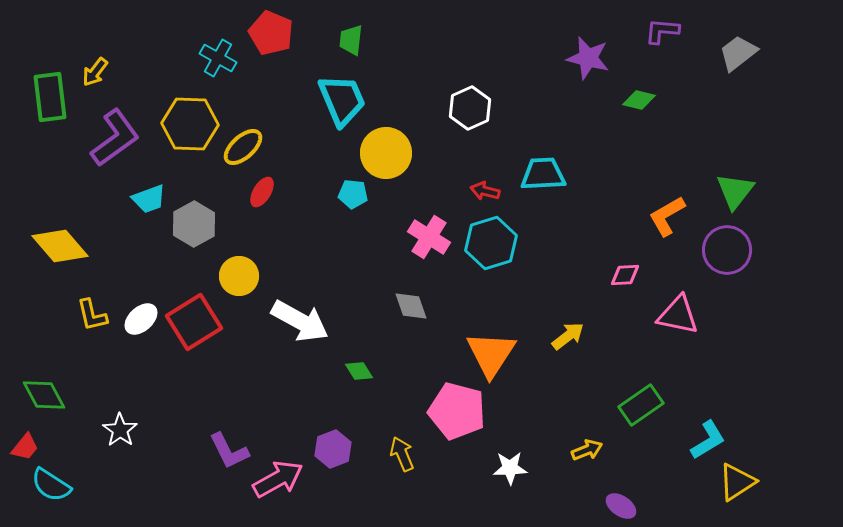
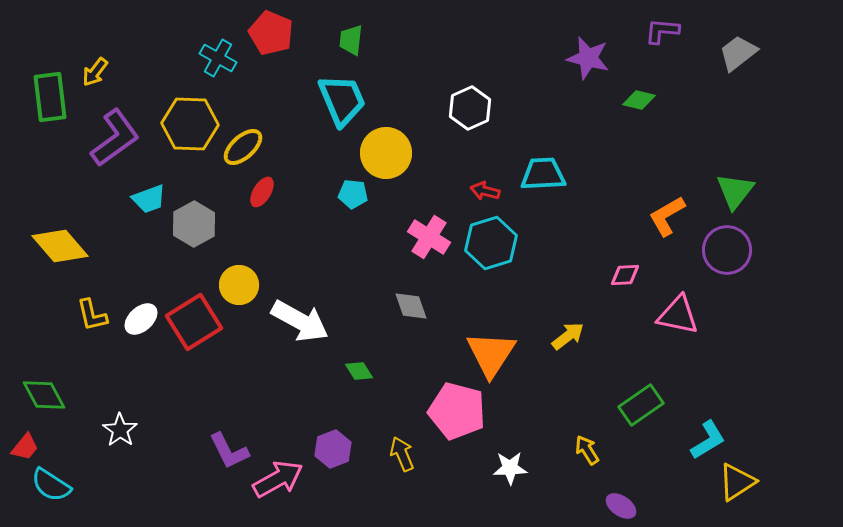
yellow circle at (239, 276): moved 9 px down
yellow arrow at (587, 450): rotated 100 degrees counterclockwise
